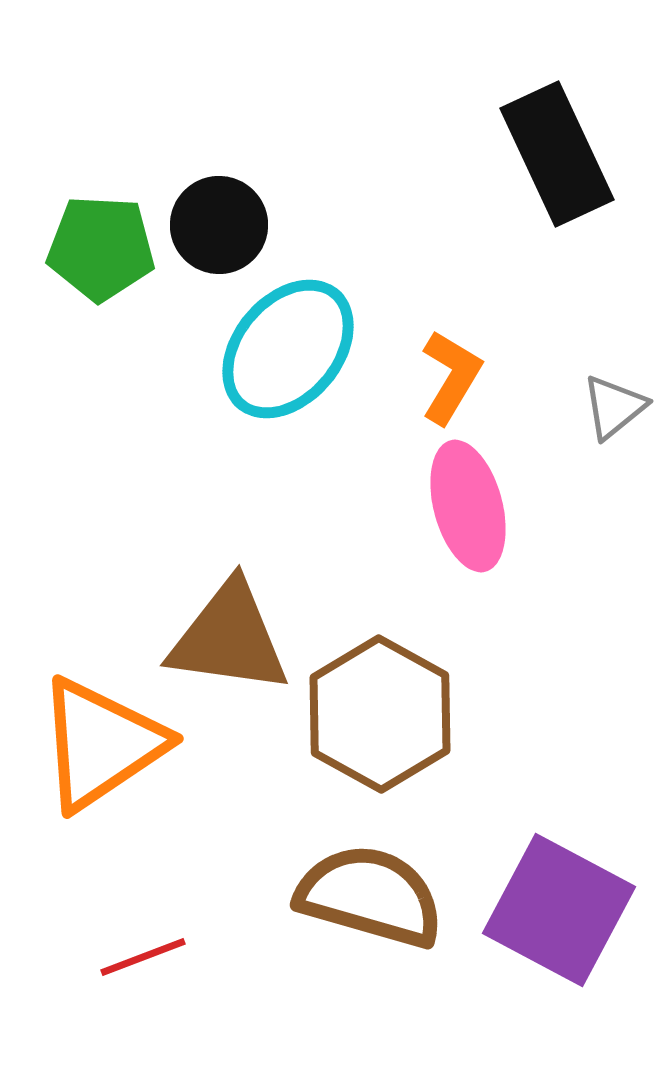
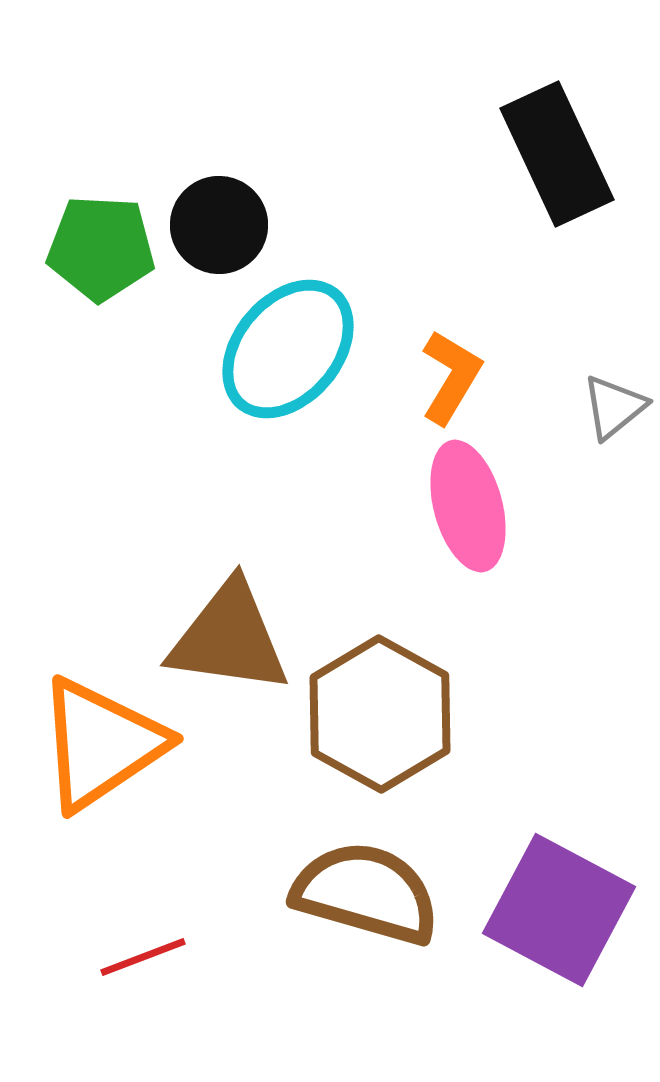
brown semicircle: moved 4 px left, 3 px up
